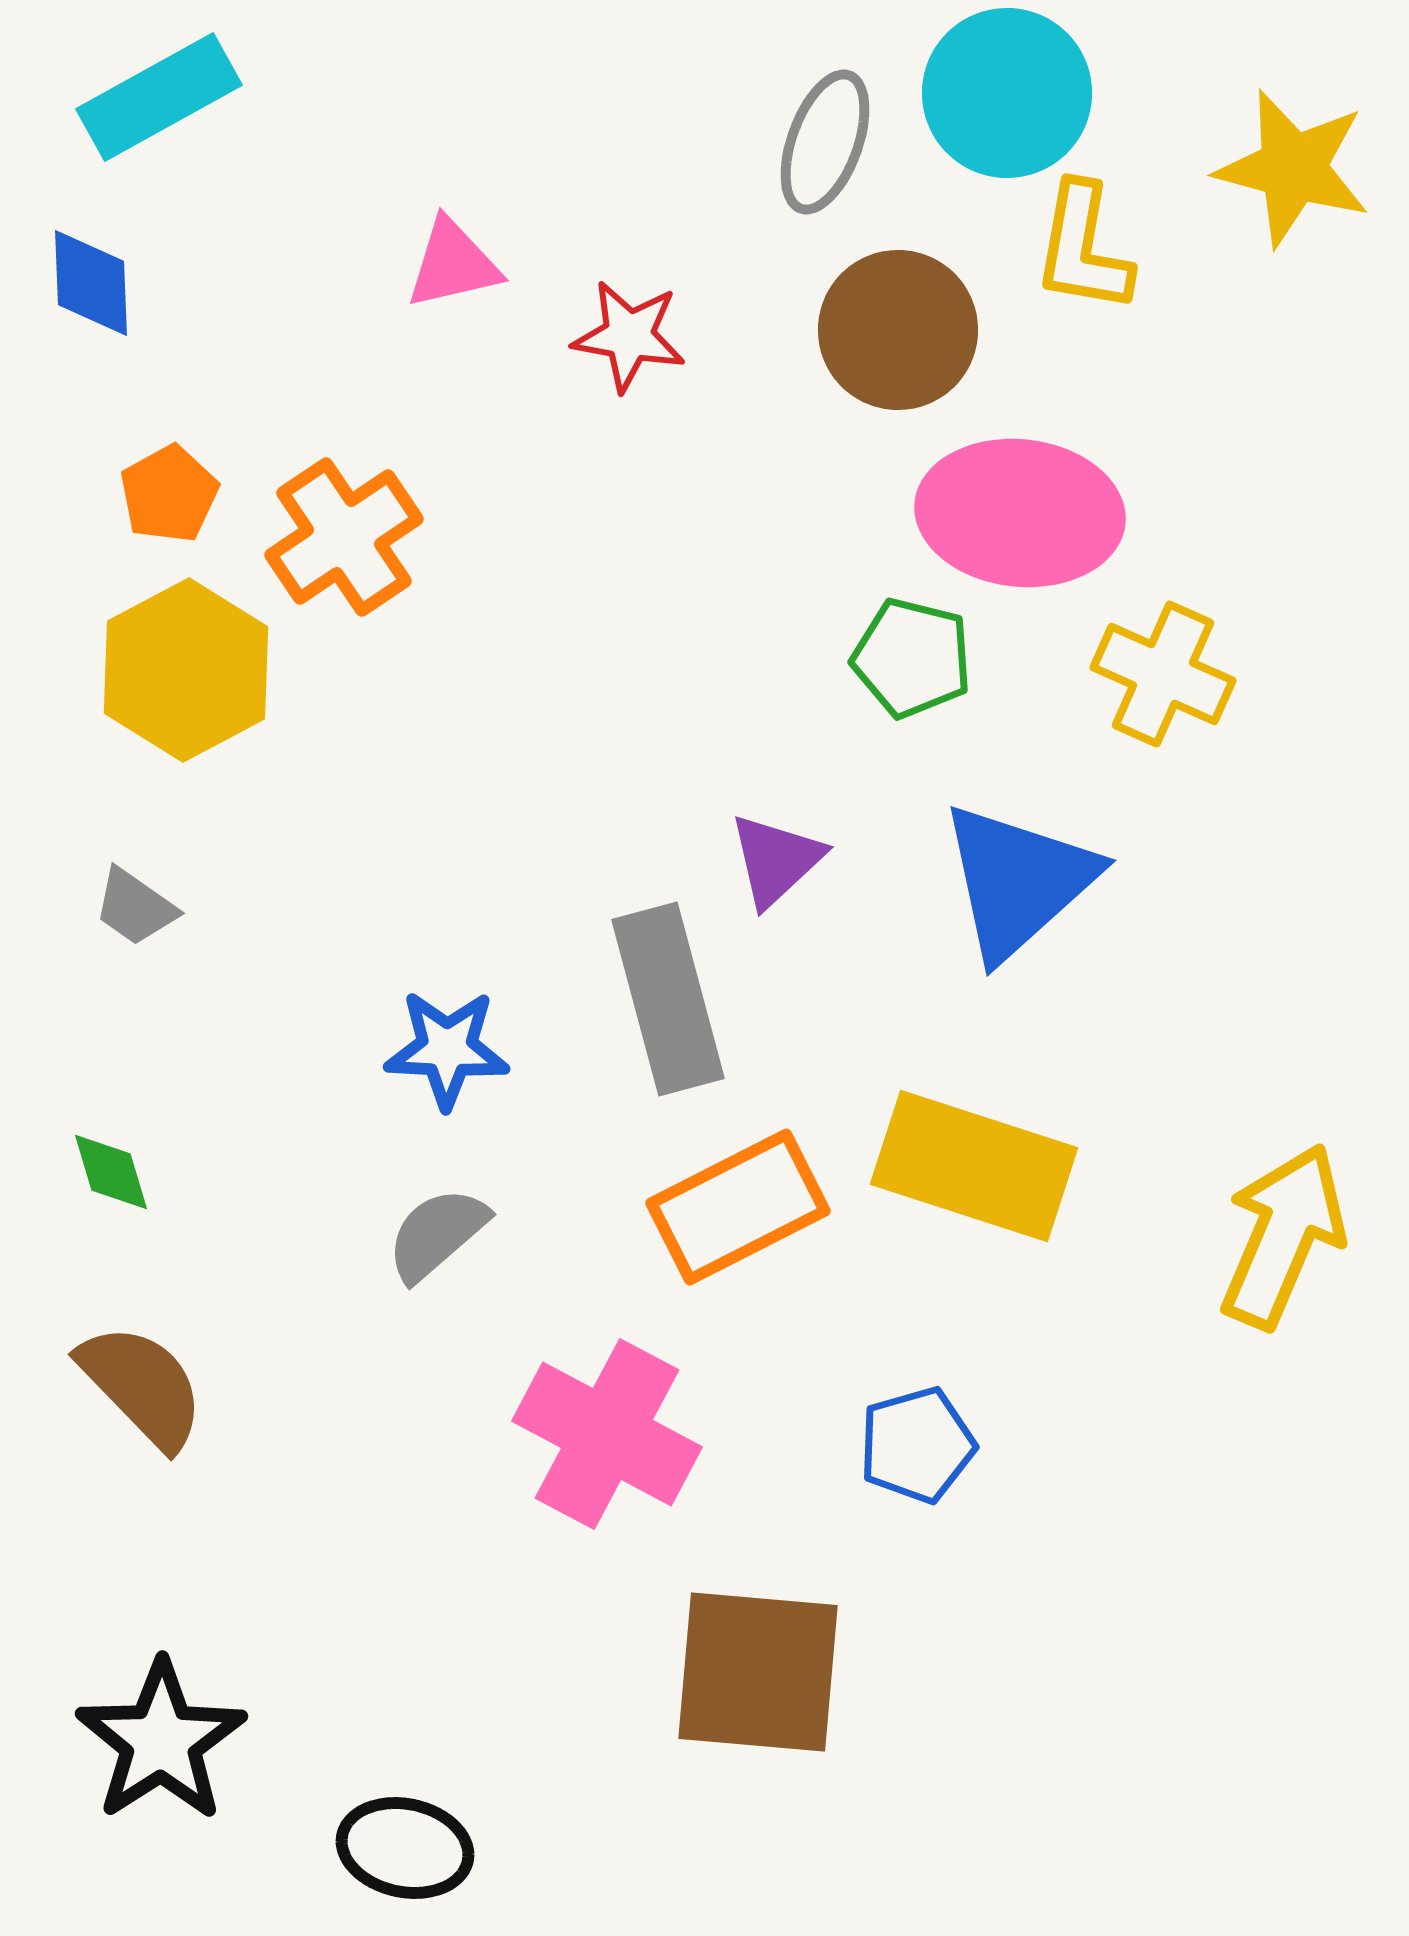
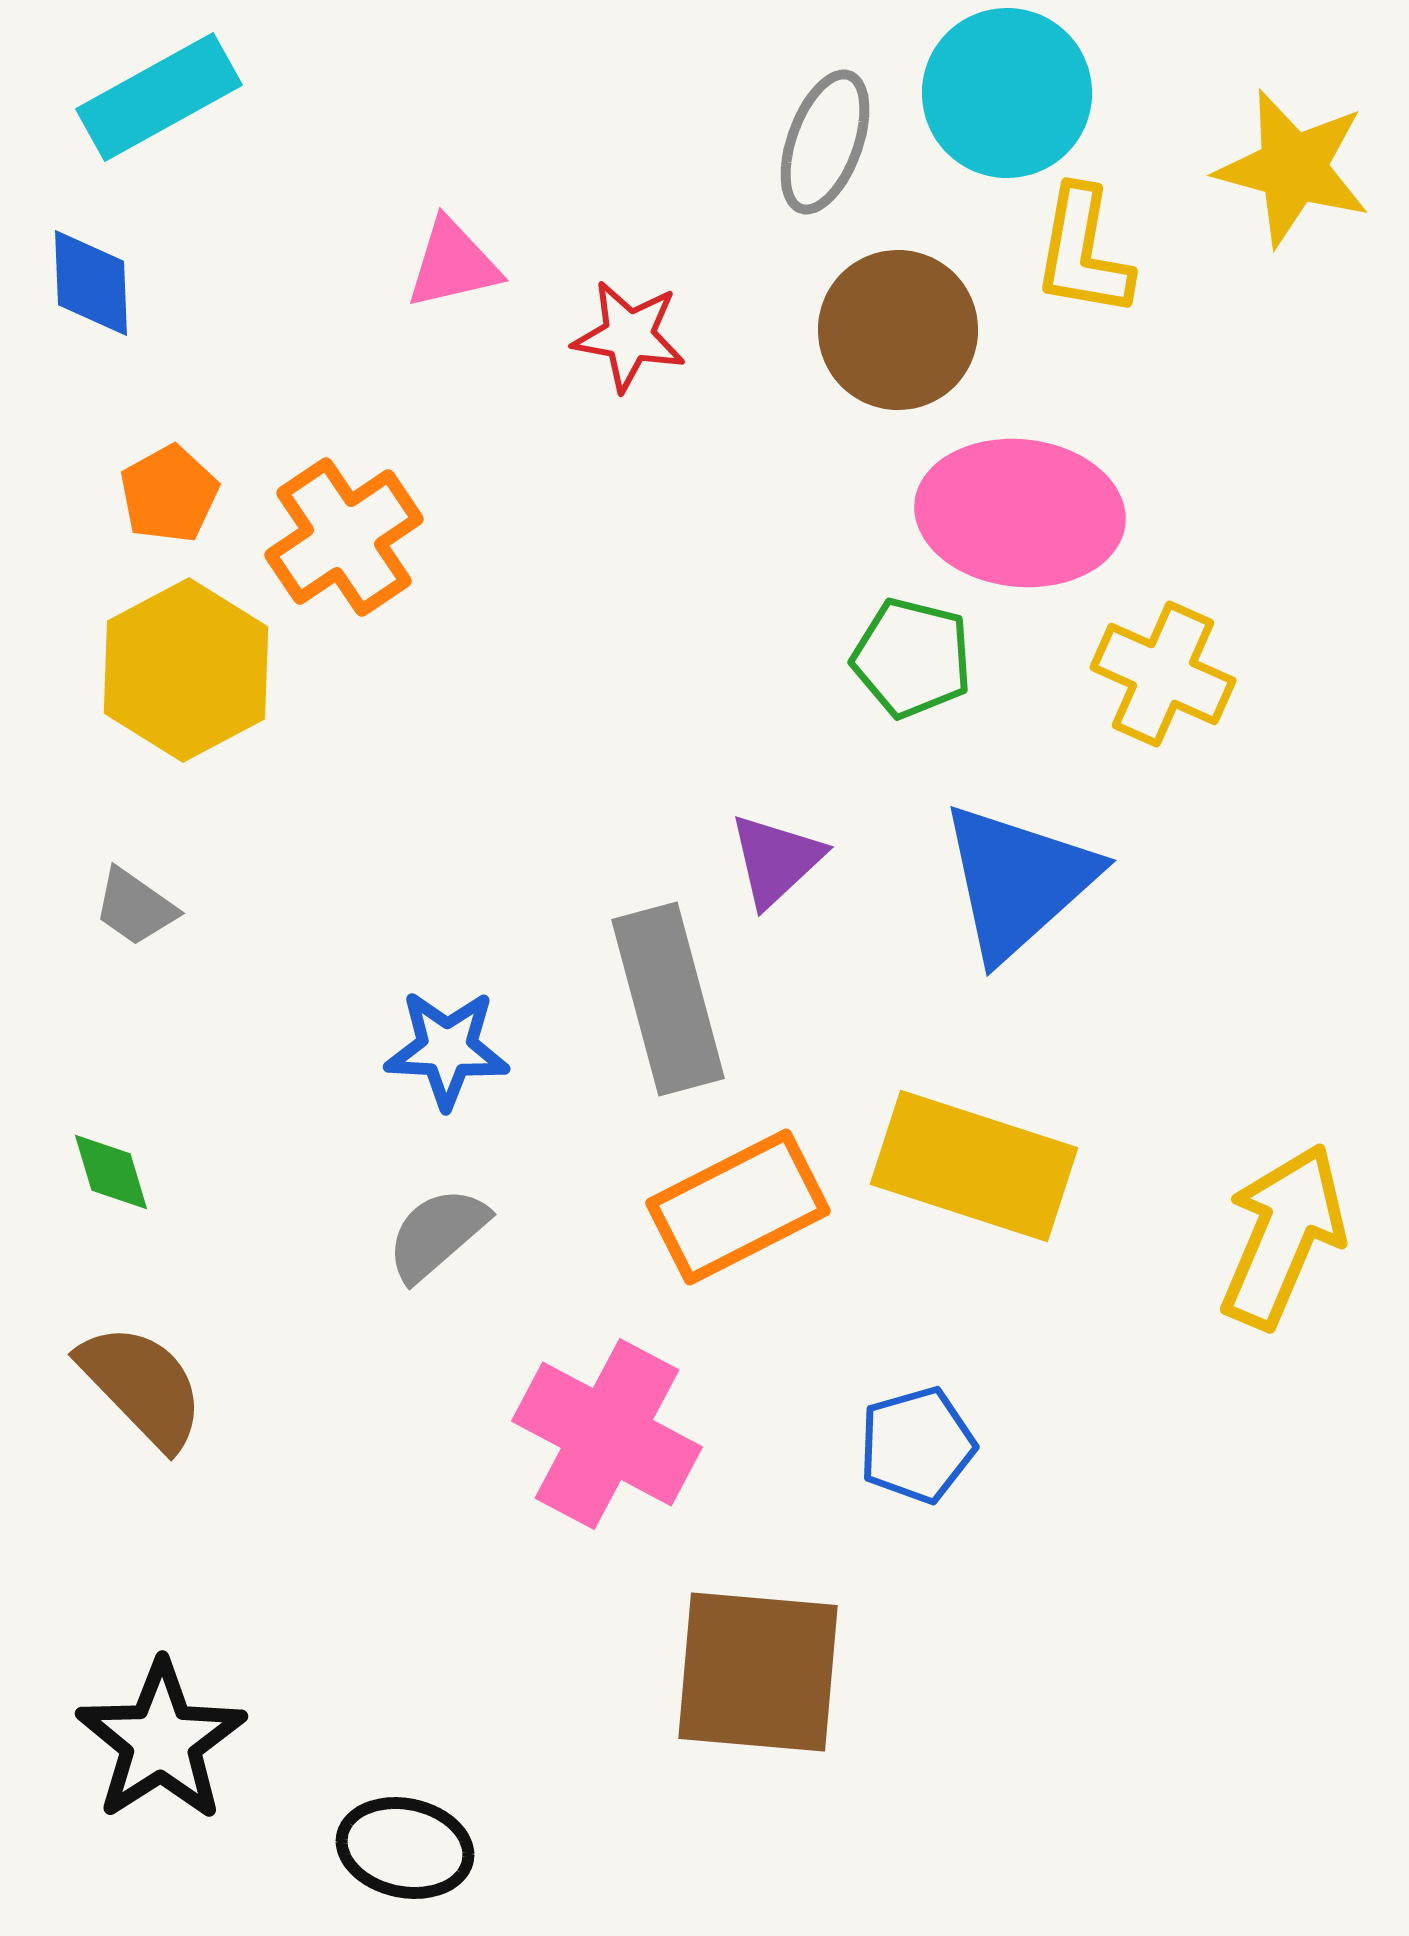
yellow L-shape: moved 4 px down
